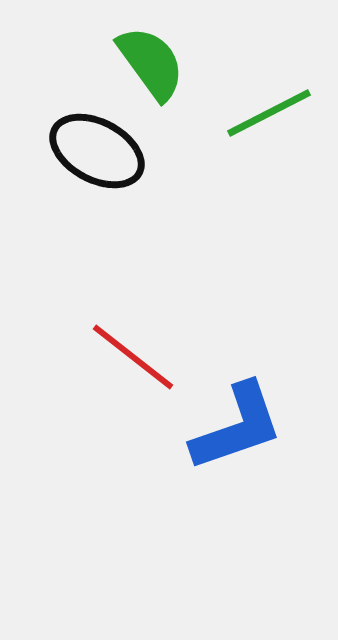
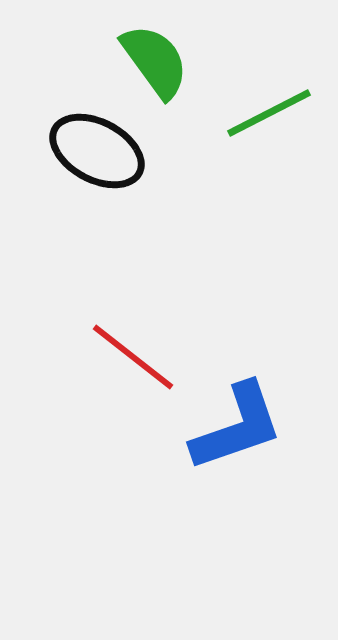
green semicircle: moved 4 px right, 2 px up
